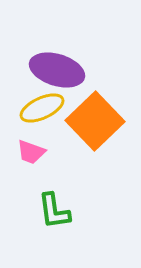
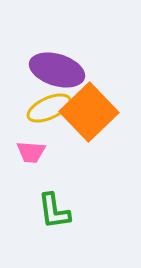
yellow ellipse: moved 7 px right
orange square: moved 6 px left, 9 px up
pink trapezoid: rotated 16 degrees counterclockwise
